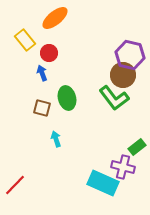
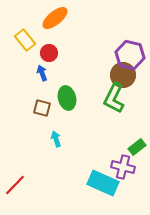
green L-shape: rotated 64 degrees clockwise
